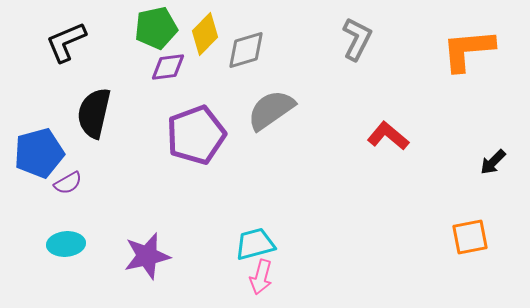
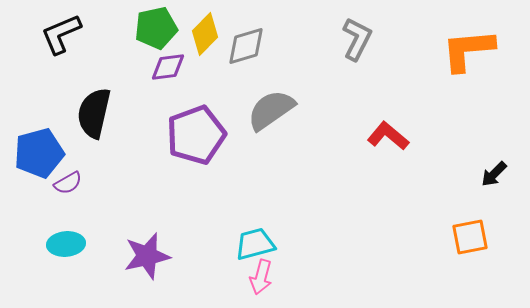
black L-shape: moved 5 px left, 8 px up
gray diamond: moved 4 px up
black arrow: moved 1 px right, 12 px down
